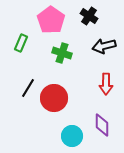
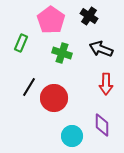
black arrow: moved 3 px left, 3 px down; rotated 35 degrees clockwise
black line: moved 1 px right, 1 px up
